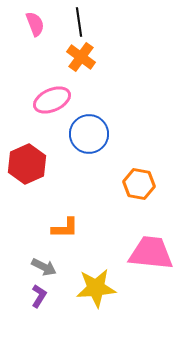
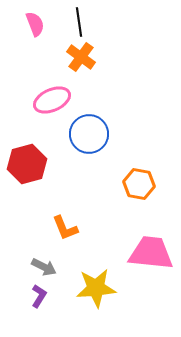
red hexagon: rotated 9 degrees clockwise
orange L-shape: rotated 68 degrees clockwise
